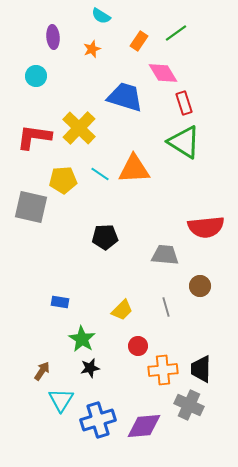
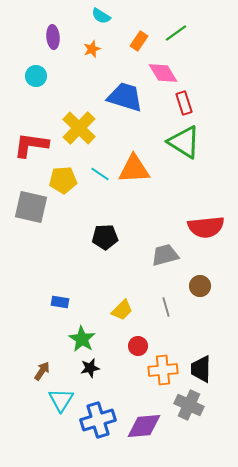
red L-shape: moved 3 px left, 8 px down
gray trapezoid: rotated 20 degrees counterclockwise
